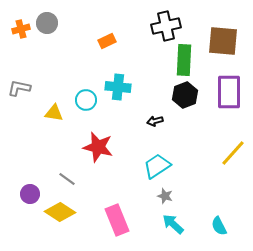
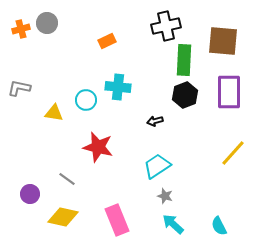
yellow diamond: moved 3 px right, 5 px down; rotated 20 degrees counterclockwise
